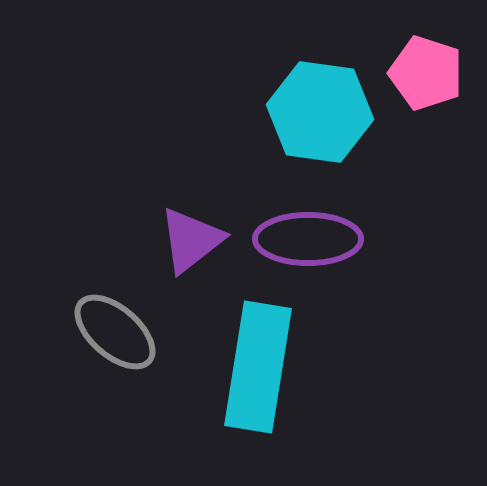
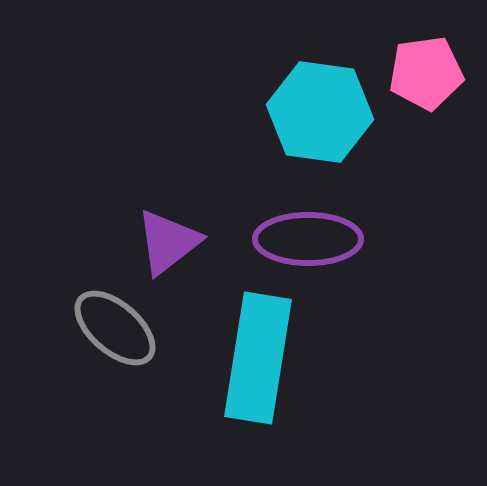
pink pentagon: rotated 26 degrees counterclockwise
purple triangle: moved 23 px left, 2 px down
gray ellipse: moved 4 px up
cyan rectangle: moved 9 px up
